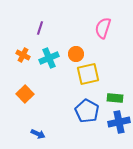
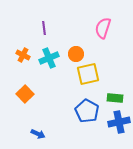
purple line: moved 4 px right; rotated 24 degrees counterclockwise
